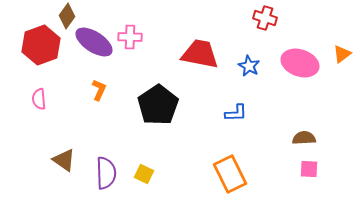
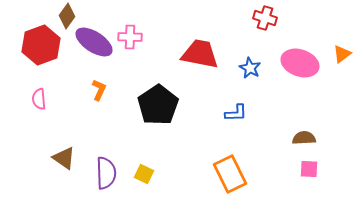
blue star: moved 1 px right, 2 px down
brown triangle: moved 2 px up
